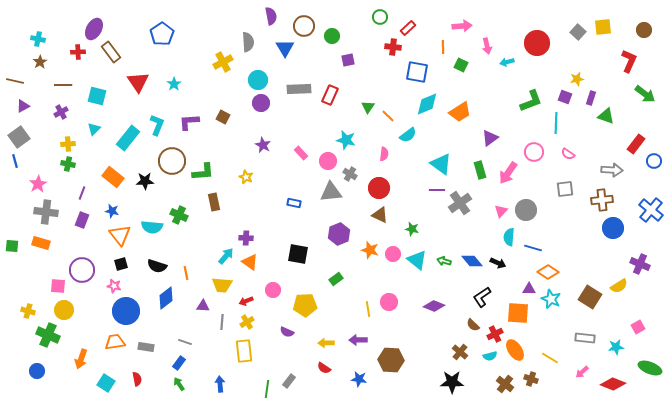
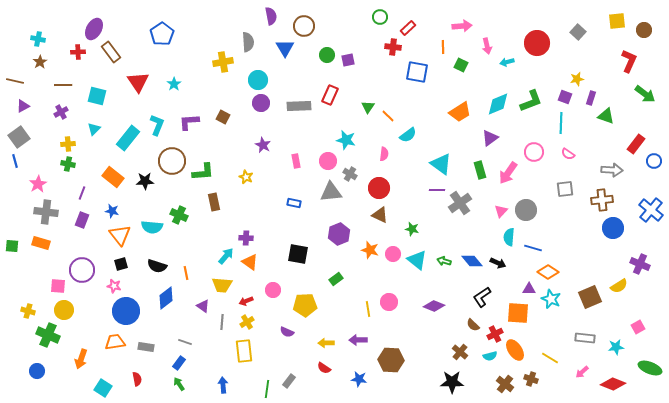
yellow square at (603, 27): moved 14 px right, 6 px up
green circle at (332, 36): moved 5 px left, 19 px down
yellow cross at (223, 62): rotated 18 degrees clockwise
gray rectangle at (299, 89): moved 17 px down
cyan diamond at (427, 104): moved 71 px right
cyan line at (556, 123): moved 5 px right
pink rectangle at (301, 153): moved 5 px left, 8 px down; rotated 32 degrees clockwise
brown square at (590, 297): rotated 35 degrees clockwise
purple triangle at (203, 306): rotated 32 degrees clockwise
cyan square at (106, 383): moved 3 px left, 5 px down
blue arrow at (220, 384): moved 3 px right, 1 px down
